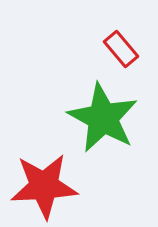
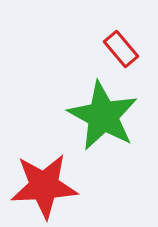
green star: moved 2 px up
